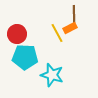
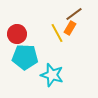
brown line: rotated 54 degrees clockwise
orange rectangle: rotated 32 degrees counterclockwise
